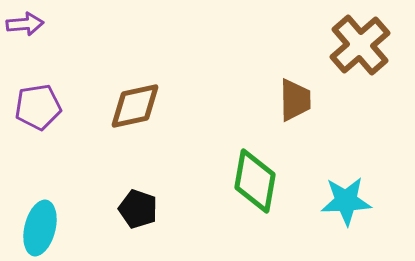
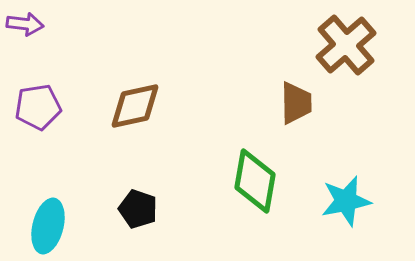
purple arrow: rotated 12 degrees clockwise
brown cross: moved 14 px left
brown trapezoid: moved 1 px right, 3 px down
cyan star: rotated 9 degrees counterclockwise
cyan ellipse: moved 8 px right, 2 px up
